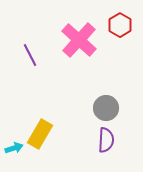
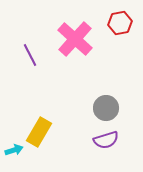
red hexagon: moved 2 px up; rotated 20 degrees clockwise
pink cross: moved 4 px left, 1 px up
yellow rectangle: moved 1 px left, 2 px up
purple semicircle: rotated 70 degrees clockwise
cyan arrow: moved 2 px down
